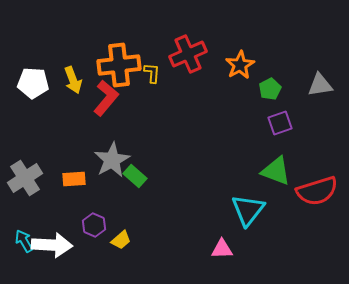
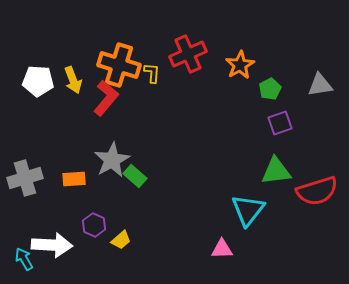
orange cross: rotated 24 degrees clockwise
white pentagon: moved 5 px right, 2 px up
green triangle: rotated 28 degrees counterclockwise
gray cross: rotated 16 degrees clockwise
cyan arrow: moved 18 px down
